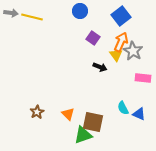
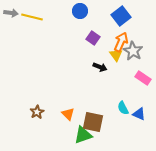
pink rectangle: rotated 28 degrees clockwise
